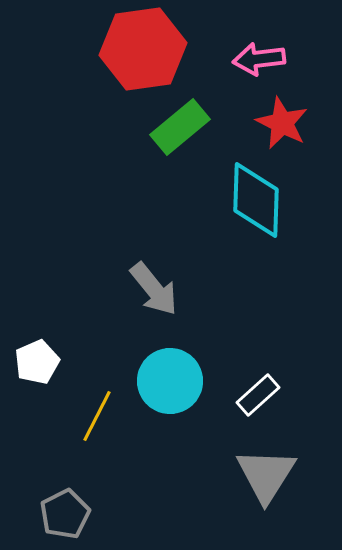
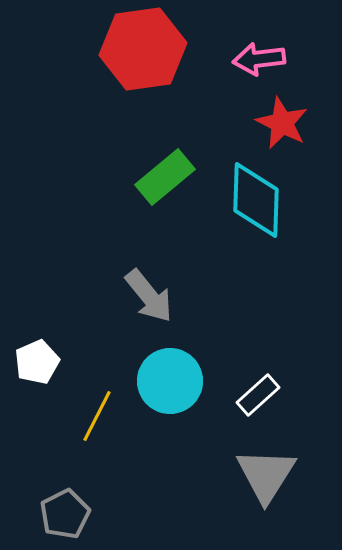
green rectangle: moved 15 px left, 50 px down
gray arrow: moved 5 px left, 7 px down
